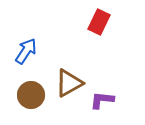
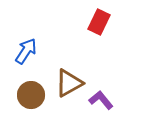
purple L-shape: moved 1 px left; rotated 45 degrees clockwise
